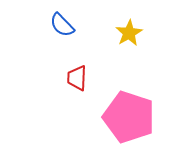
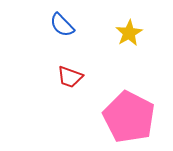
red trapezoid: moved 7 px left, 1 px up; rotated 72 degrees counterclockwise
pink pentagon: rotated 9 degrees clockwise
